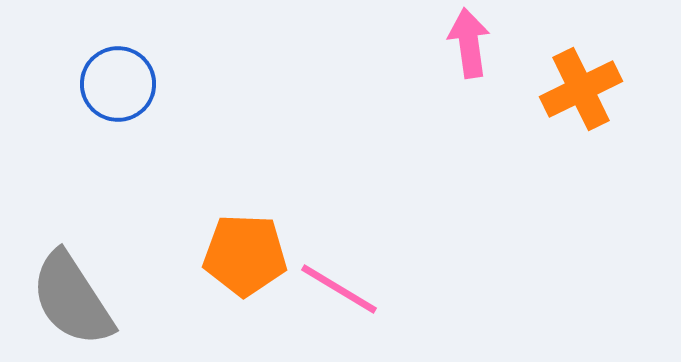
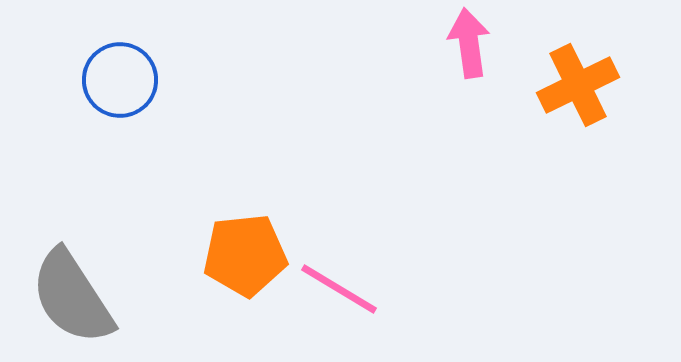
blue circle: moved 2 px right, 4 px up
orange cross: moved 3 px left, 4 px up
orange pentagon: rotated 8 degrees counterclockwise
gray semicircle: moved 2 px up
